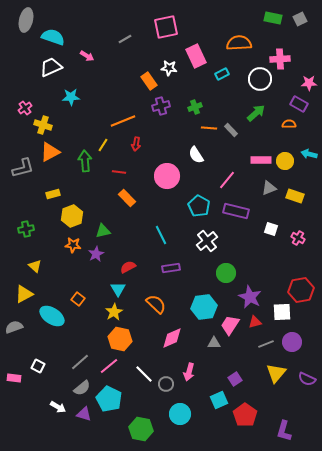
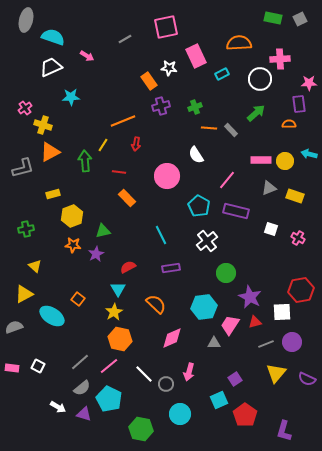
purple rectangle at (299, 104): rotated 54 degrees clockwise
pink rectangle at (14, 378): moved 2 px left, 10 px up
